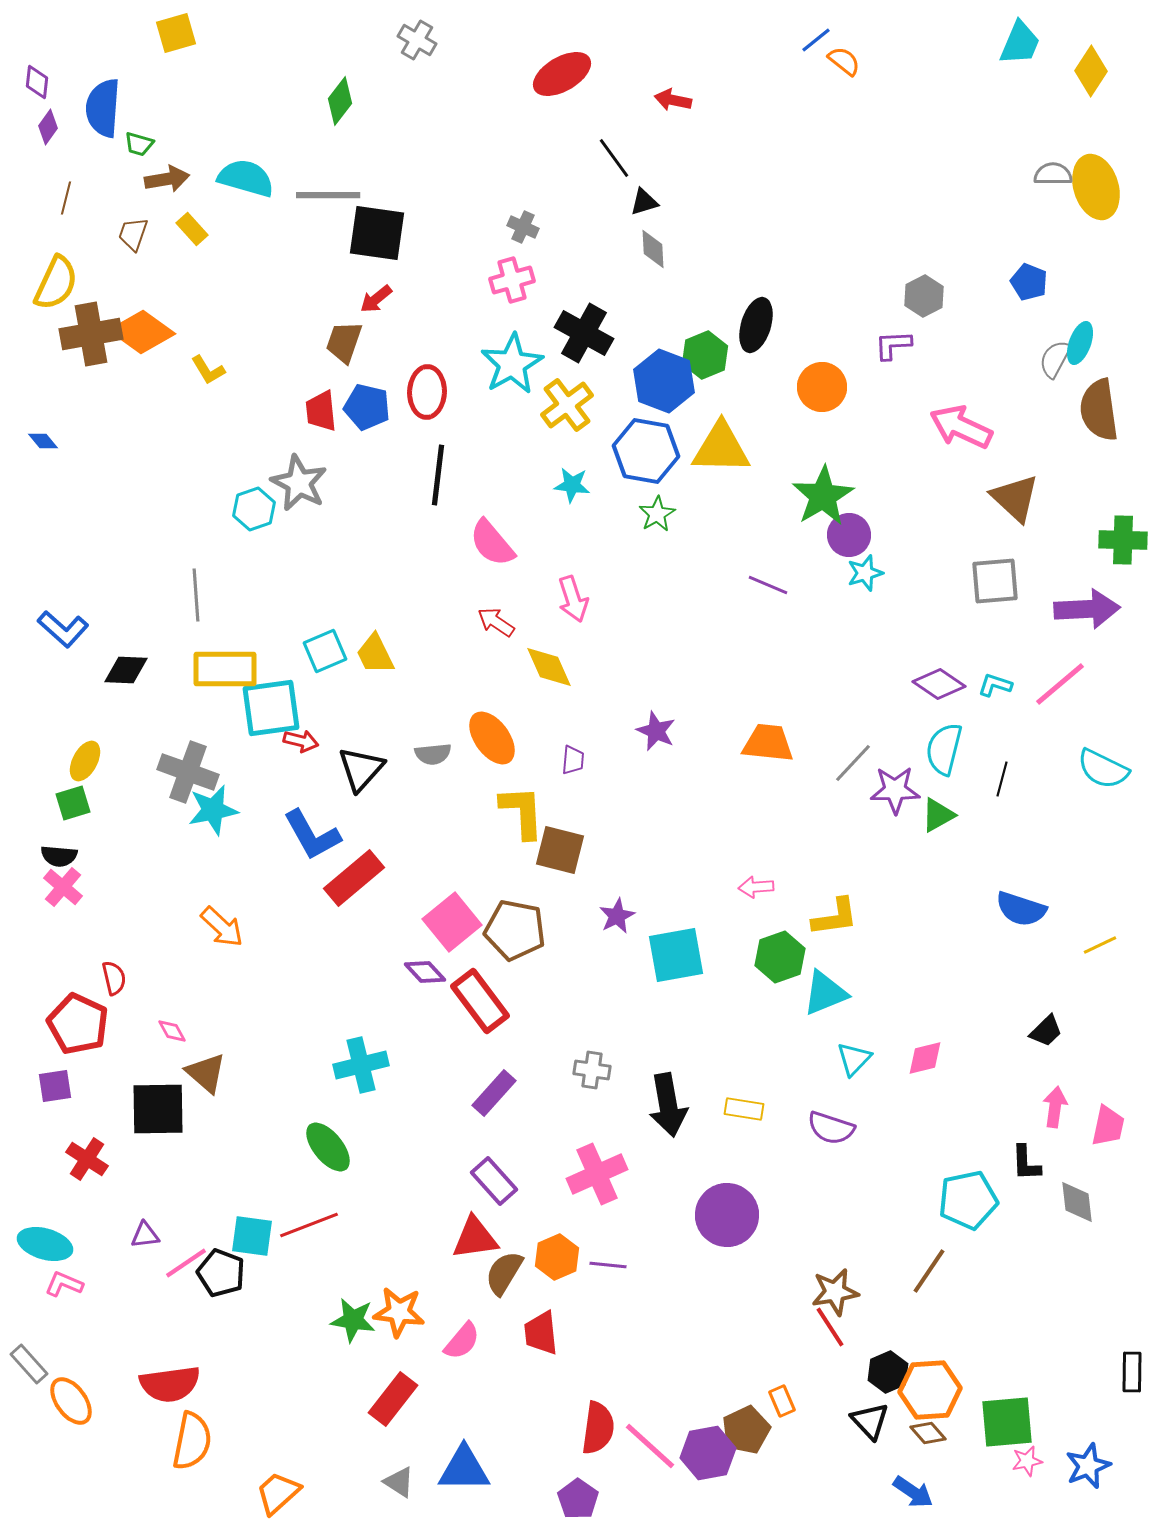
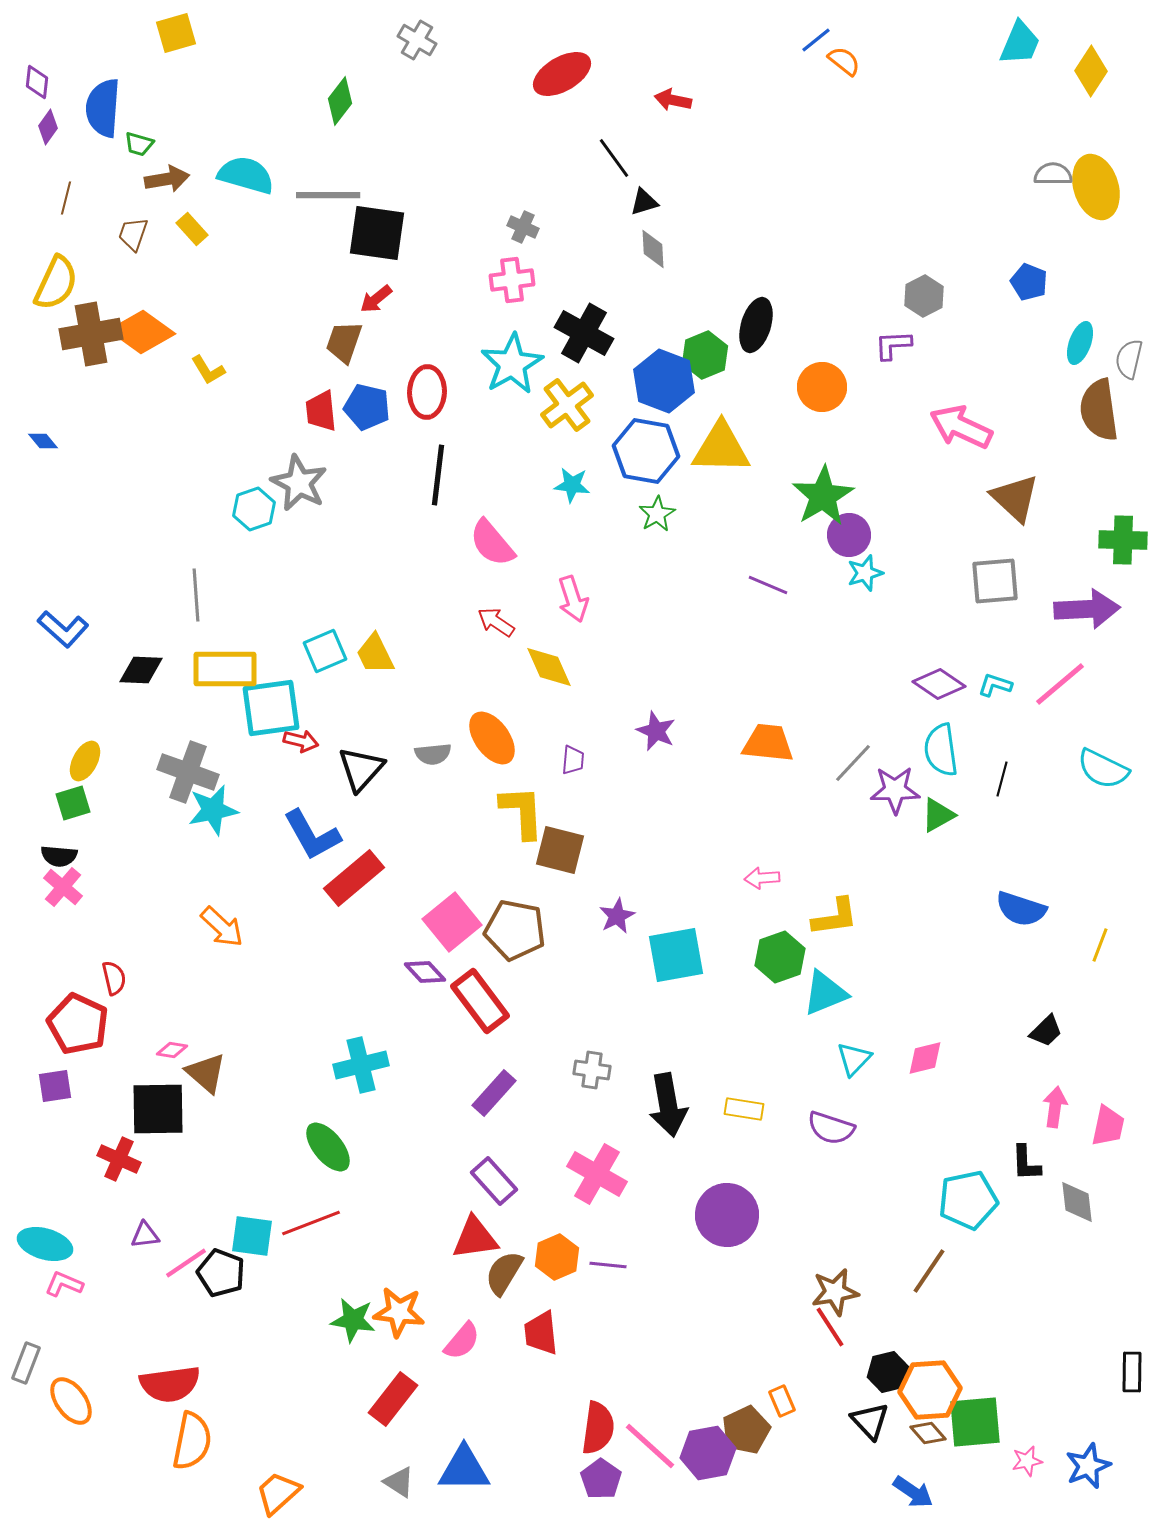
cyan semicircle at (246, 178): moved 3 px up
pink cross at (512, 280): rotated 9 degrees clockwise
gray semicircle at (1055, 359): moved 74 px right; rotated 15 degrees counterclockwise
black diamond at (126, 670): moved 15 px right
cyan semicircle at (944, 749): moved 3 px left, 1 px down; rotated 22 degrees counterclockwise
pink arrow at (756, 887): moved 6 px right, 9 px up
yellow line at (1100, 945): rotated 44 degrees counterclockwise
pink diamond at (172, 1031): moved 19 px down; rotated 52 degrees counterclockwise
red cross at (87, 1159): moved 32 px right; rotated 9 degrees counterclockwise
pink cross at (597, 1174): rotated 36 degrees counterclockwise
red line at (309, 1225): moved 2 px right, 2 px up
gray rectangle at (29, 1364): moved 3 px left, 1 px up; rotated 63 degrees clockwise
black hexagon at (888, 1372): rotated 9 degrees clockwise
green square at (1007, 1422): moved 32 px left
purple pentagon at (578, 1499): moved 23 px right, 20 px up
